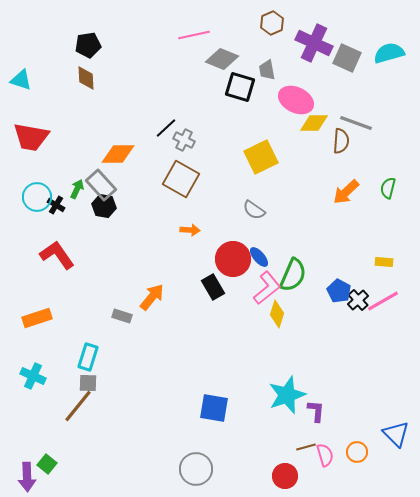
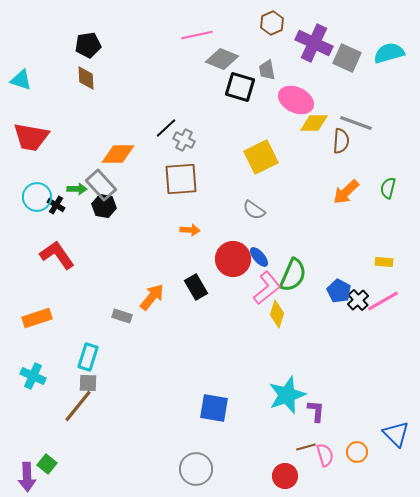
pink line at (194, 35): moved 3 px right
brown square at (181, 179): rotated 33 degrees counterclockwise
green arrow at (77, 189): rotated 66 degrees clockwise
black rectangle at (213, 287): moved 17 px left
